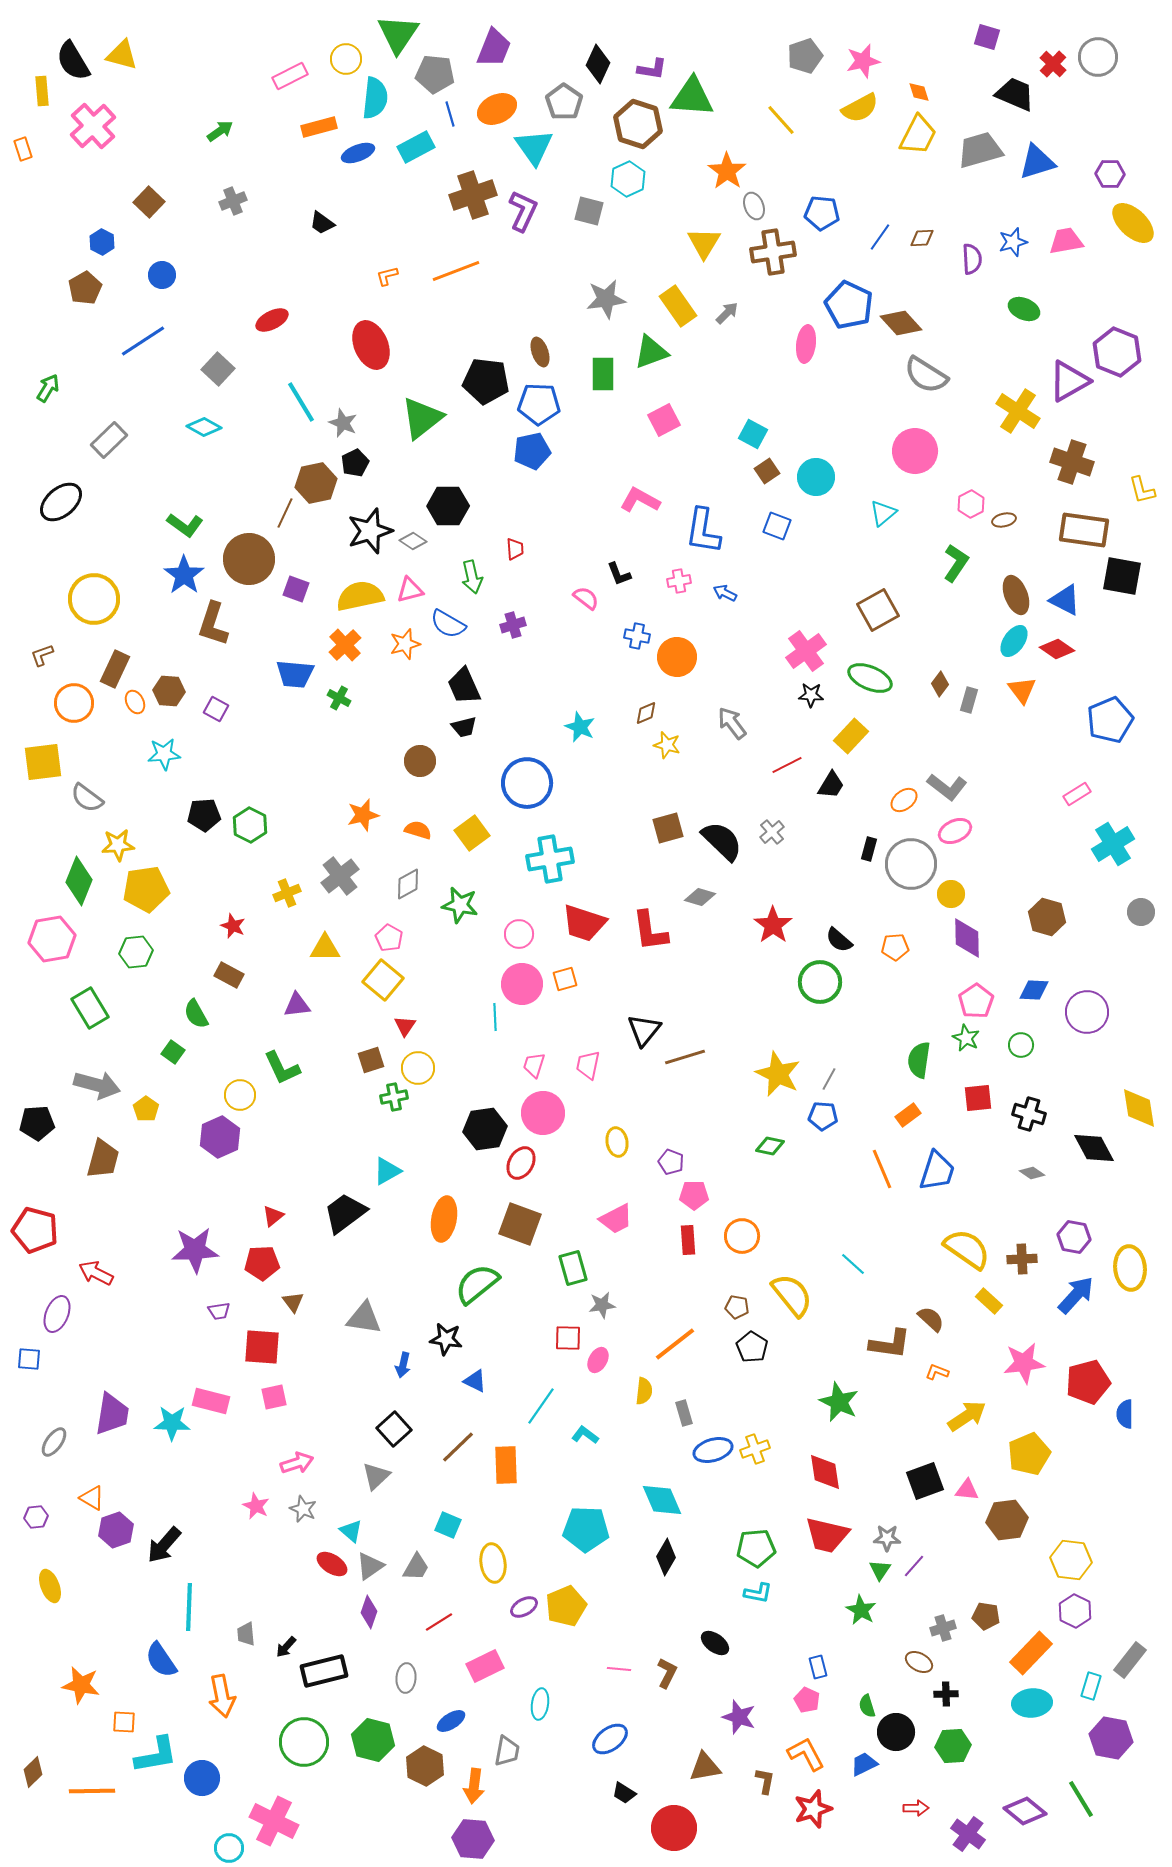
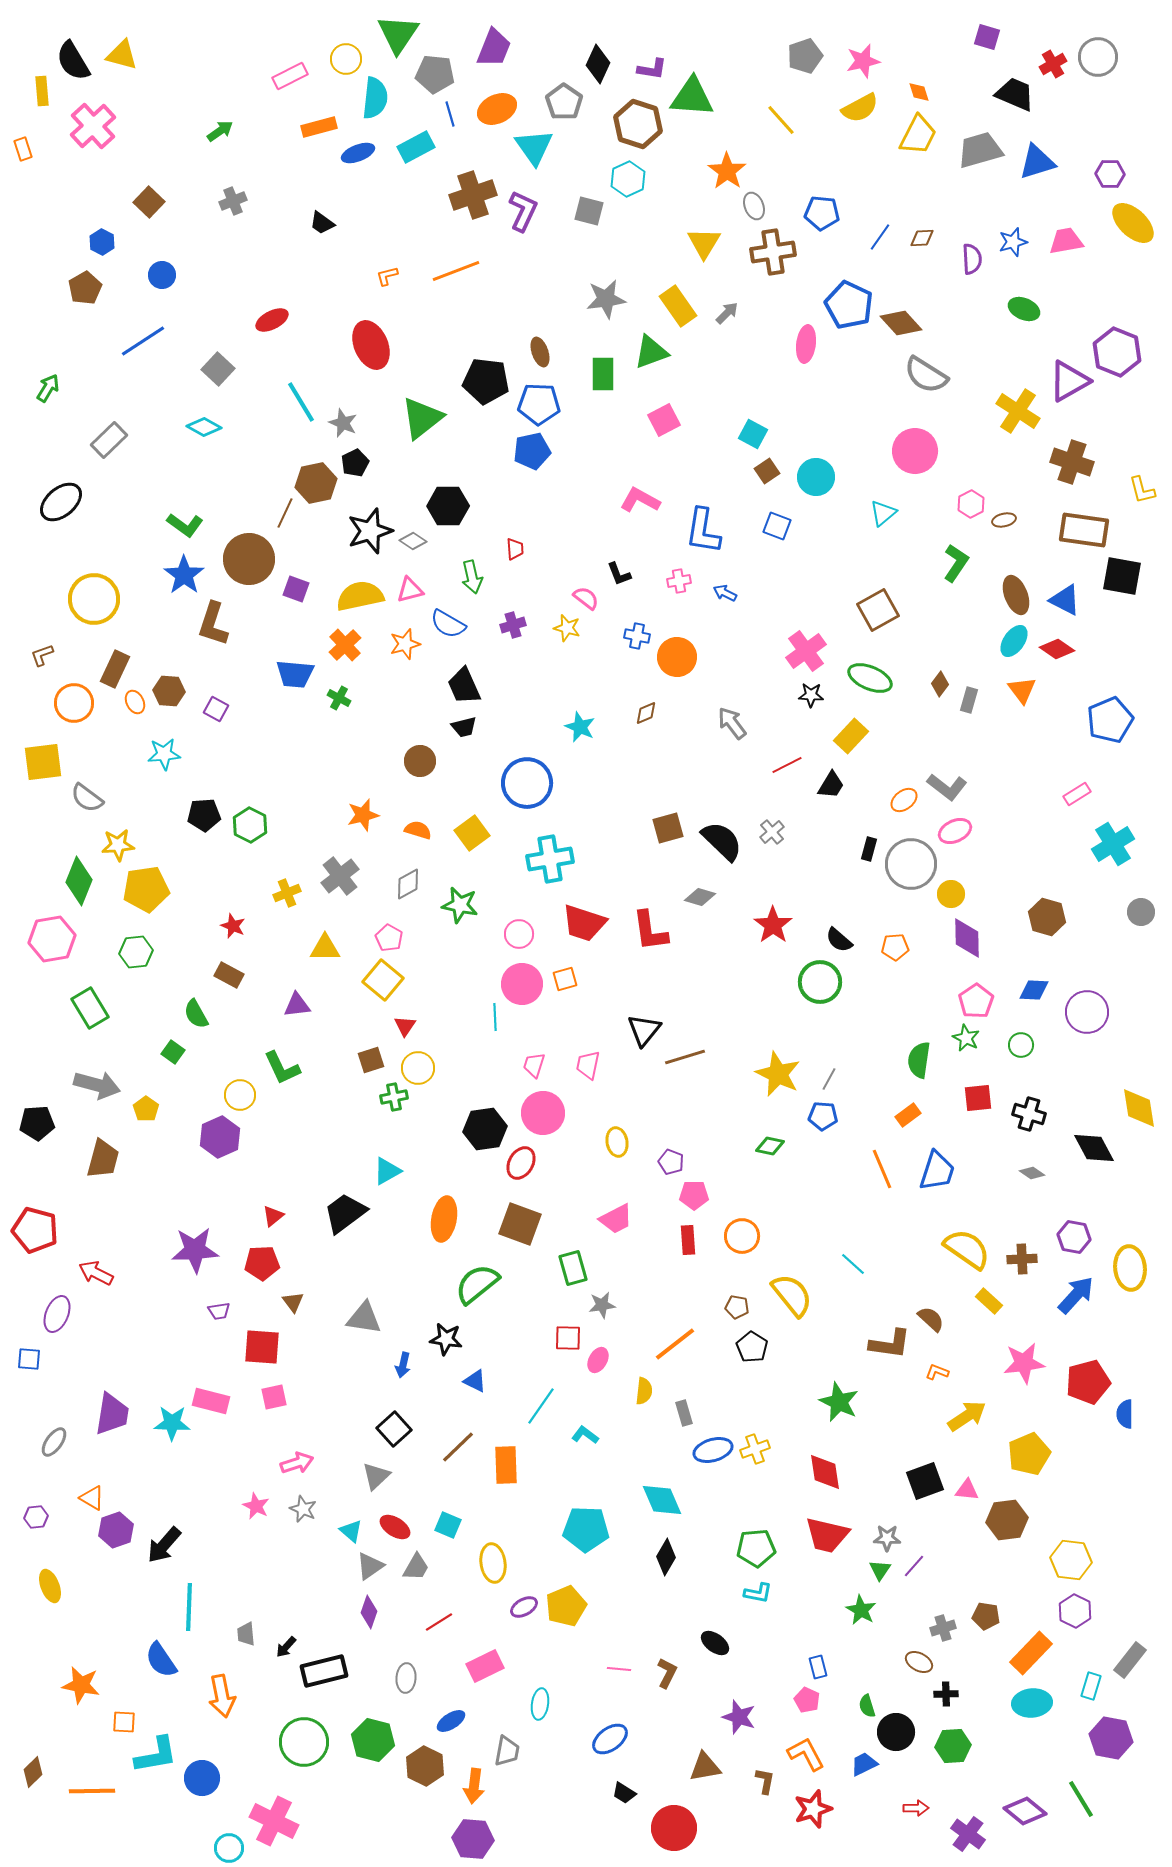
red cross at (1053, 64): rotated 16 degrees clockwise
yellow star at (667, 745): moved 100 px left, 117 px up
red ellipse at (332, 1564): moved 63 px right, 37 px up
